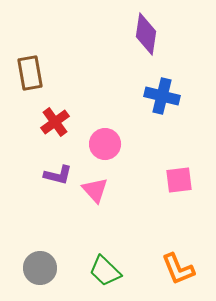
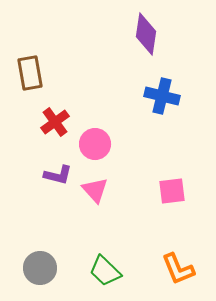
pink circle: moved 10 px left
pink square: moved 7 px left, 11 px down
